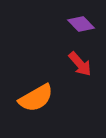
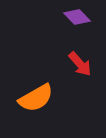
purple diamond: moved 4 px left, 7 px up
